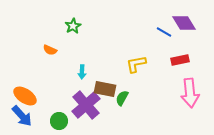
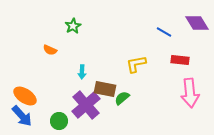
purple diamond: moved 13 px right
red rectangle: rotated 18 degrees clockwise
green semicircle: rotated 21 degrees clockwise
